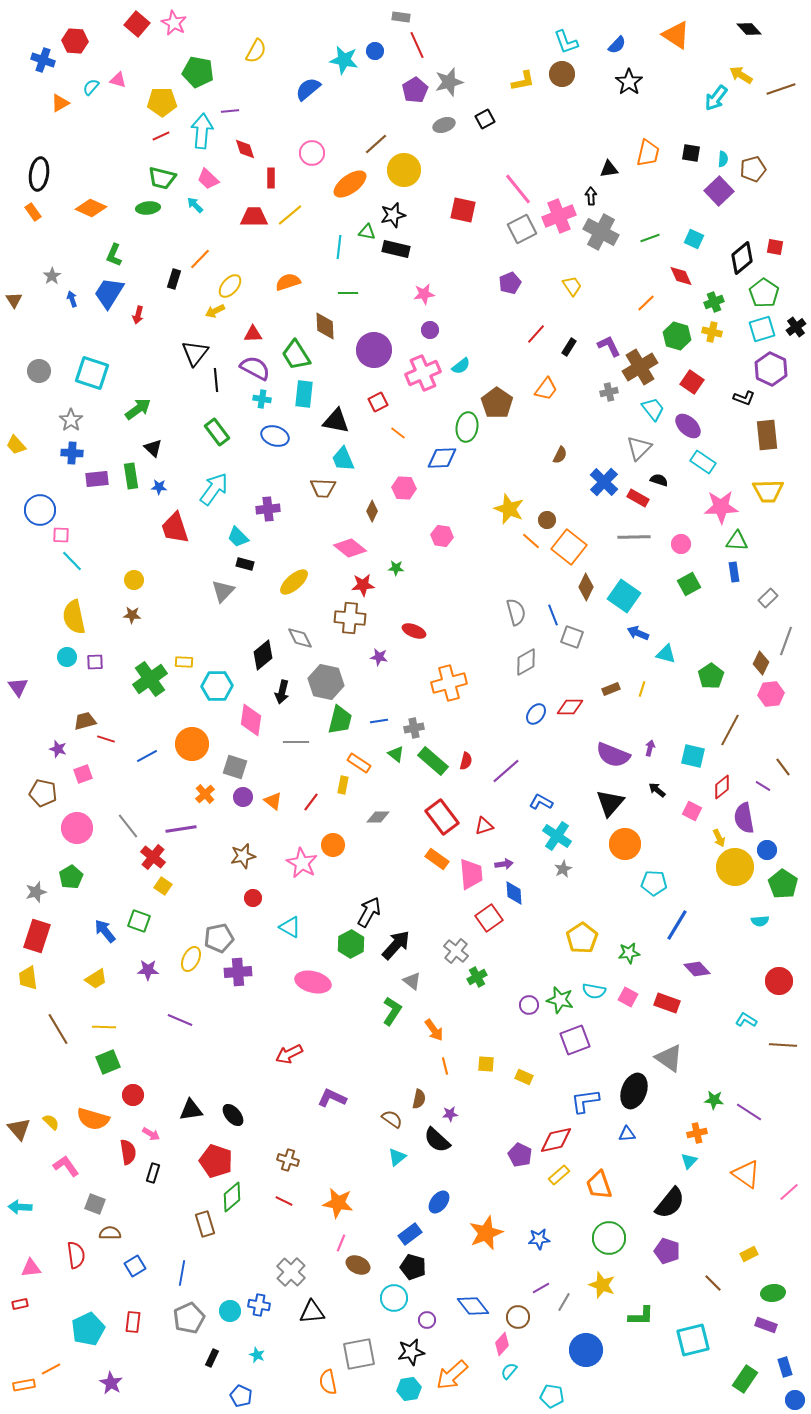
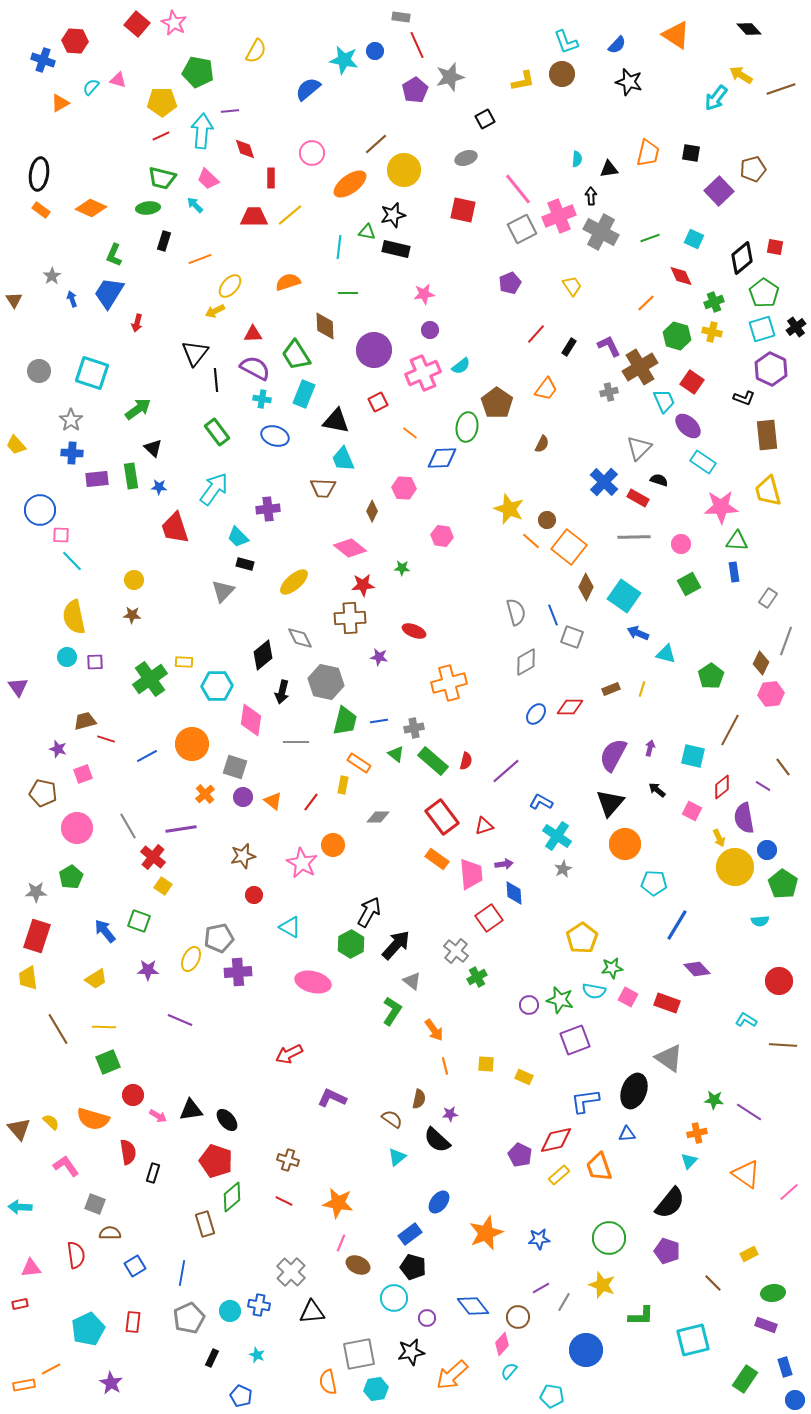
gray star at (449, 82): moved 1 px right, 5 px up
black star at (629, 82): rotated 20 degrees counterclockwise
gray ellipse at (444, 125): moved 22 px right, 33 px down
cyan semicircle at (723, 159): moved 146 px left
orange rectangle at (33, 212): moved 8 px right, 2 px up; rotated 18 degrees counterclockwise
orange line at (200, 259): rotated 25 degrees clockwise
black rectangle at (174, 279): moved 10 px left, 38 px up
red arrow at (138, 315): moved 1 px left, 8 px down
cyan rectangle at (304, 394): rotated 16 degrees clockwise
cyan trapezoid at (653, 409): moved 11 px right, 8 px up; rotated 15 degrees clockwise
orange line at (398, 433): moved 12 px right
brown semicircle at (560, 455): moved 18 px left, 11 px up
yellow trapezoid at (768, 491): rotated 76 degrees clockwise
green star at (396, 568): moved 6 px right
gray rectangle at (768, 598): rotated 12 degrees counterclockwise
brown cross at (350, 618): rotated 8 degrees counterclockwise
green trapezoid at (340, 720): moved 5 px right, 1 px down
purple semicircle at (613, 755): rotated 96 degrees clockwise
gray line at (128, 826): rotated 8 degrees clockwise
gray star at (36, 892): rotated 15 degrees clockwise
red circle at (253, 898): moved 1 px right, 3 px up
green star at (629, 953): moved 17 px left, 15 px down
black ellipse at (233, 1115): moved 6 px left, 5 px down
pink arrow at (151, 1134): moved 7 px right, 18 px up
orange trapezoid at (599, 1185): moved 18 px up
purple circle at (427, 1320): moved 2 px up
cyan hexagon at (409, 1389): moved 33 px left
